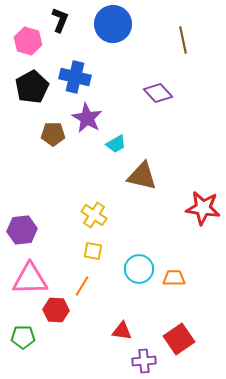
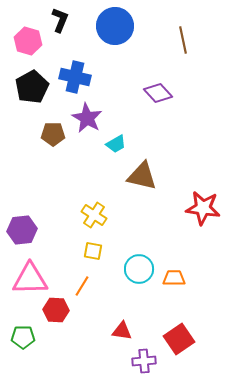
blue circle: moved 2 px right, 2 px down
